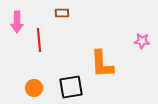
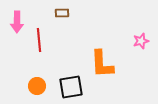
pink star: moved 1 px left; rotated 21 degrees counterclockwise
orange circle: moved 3 px right, 2 px up
